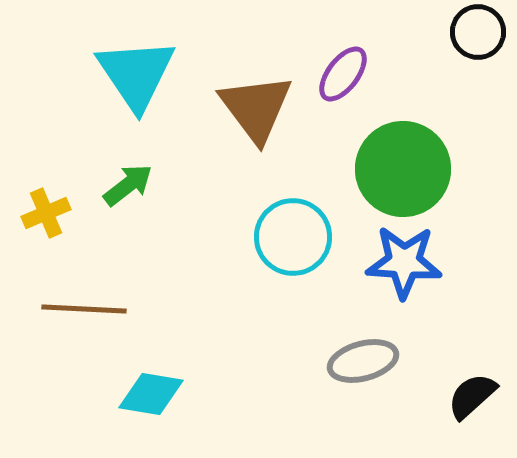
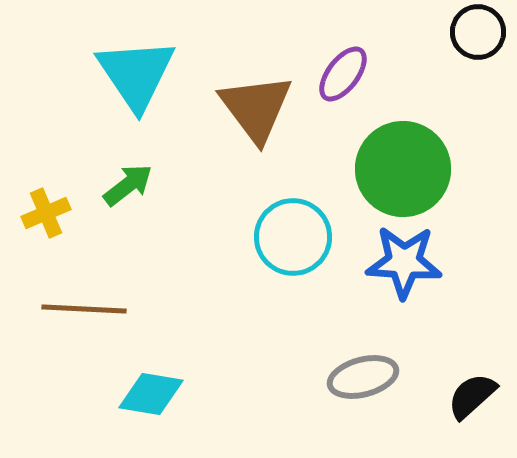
gray ellipse: moved 16 px down
